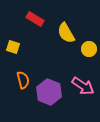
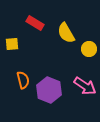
red rectangle: moved 4 px down
yellow square: moved 1 px left, 3 px up; rotated 24 degrees counterclockwise
pink arrow: moved 2 px right
purple hexagon: moved 2 px up
